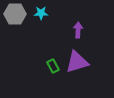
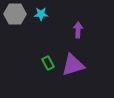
cyan star: moved 1 px down
purple triangle: moved 4 px left, 3 px down
green rectangle: moved 5 px left, 3 px up
